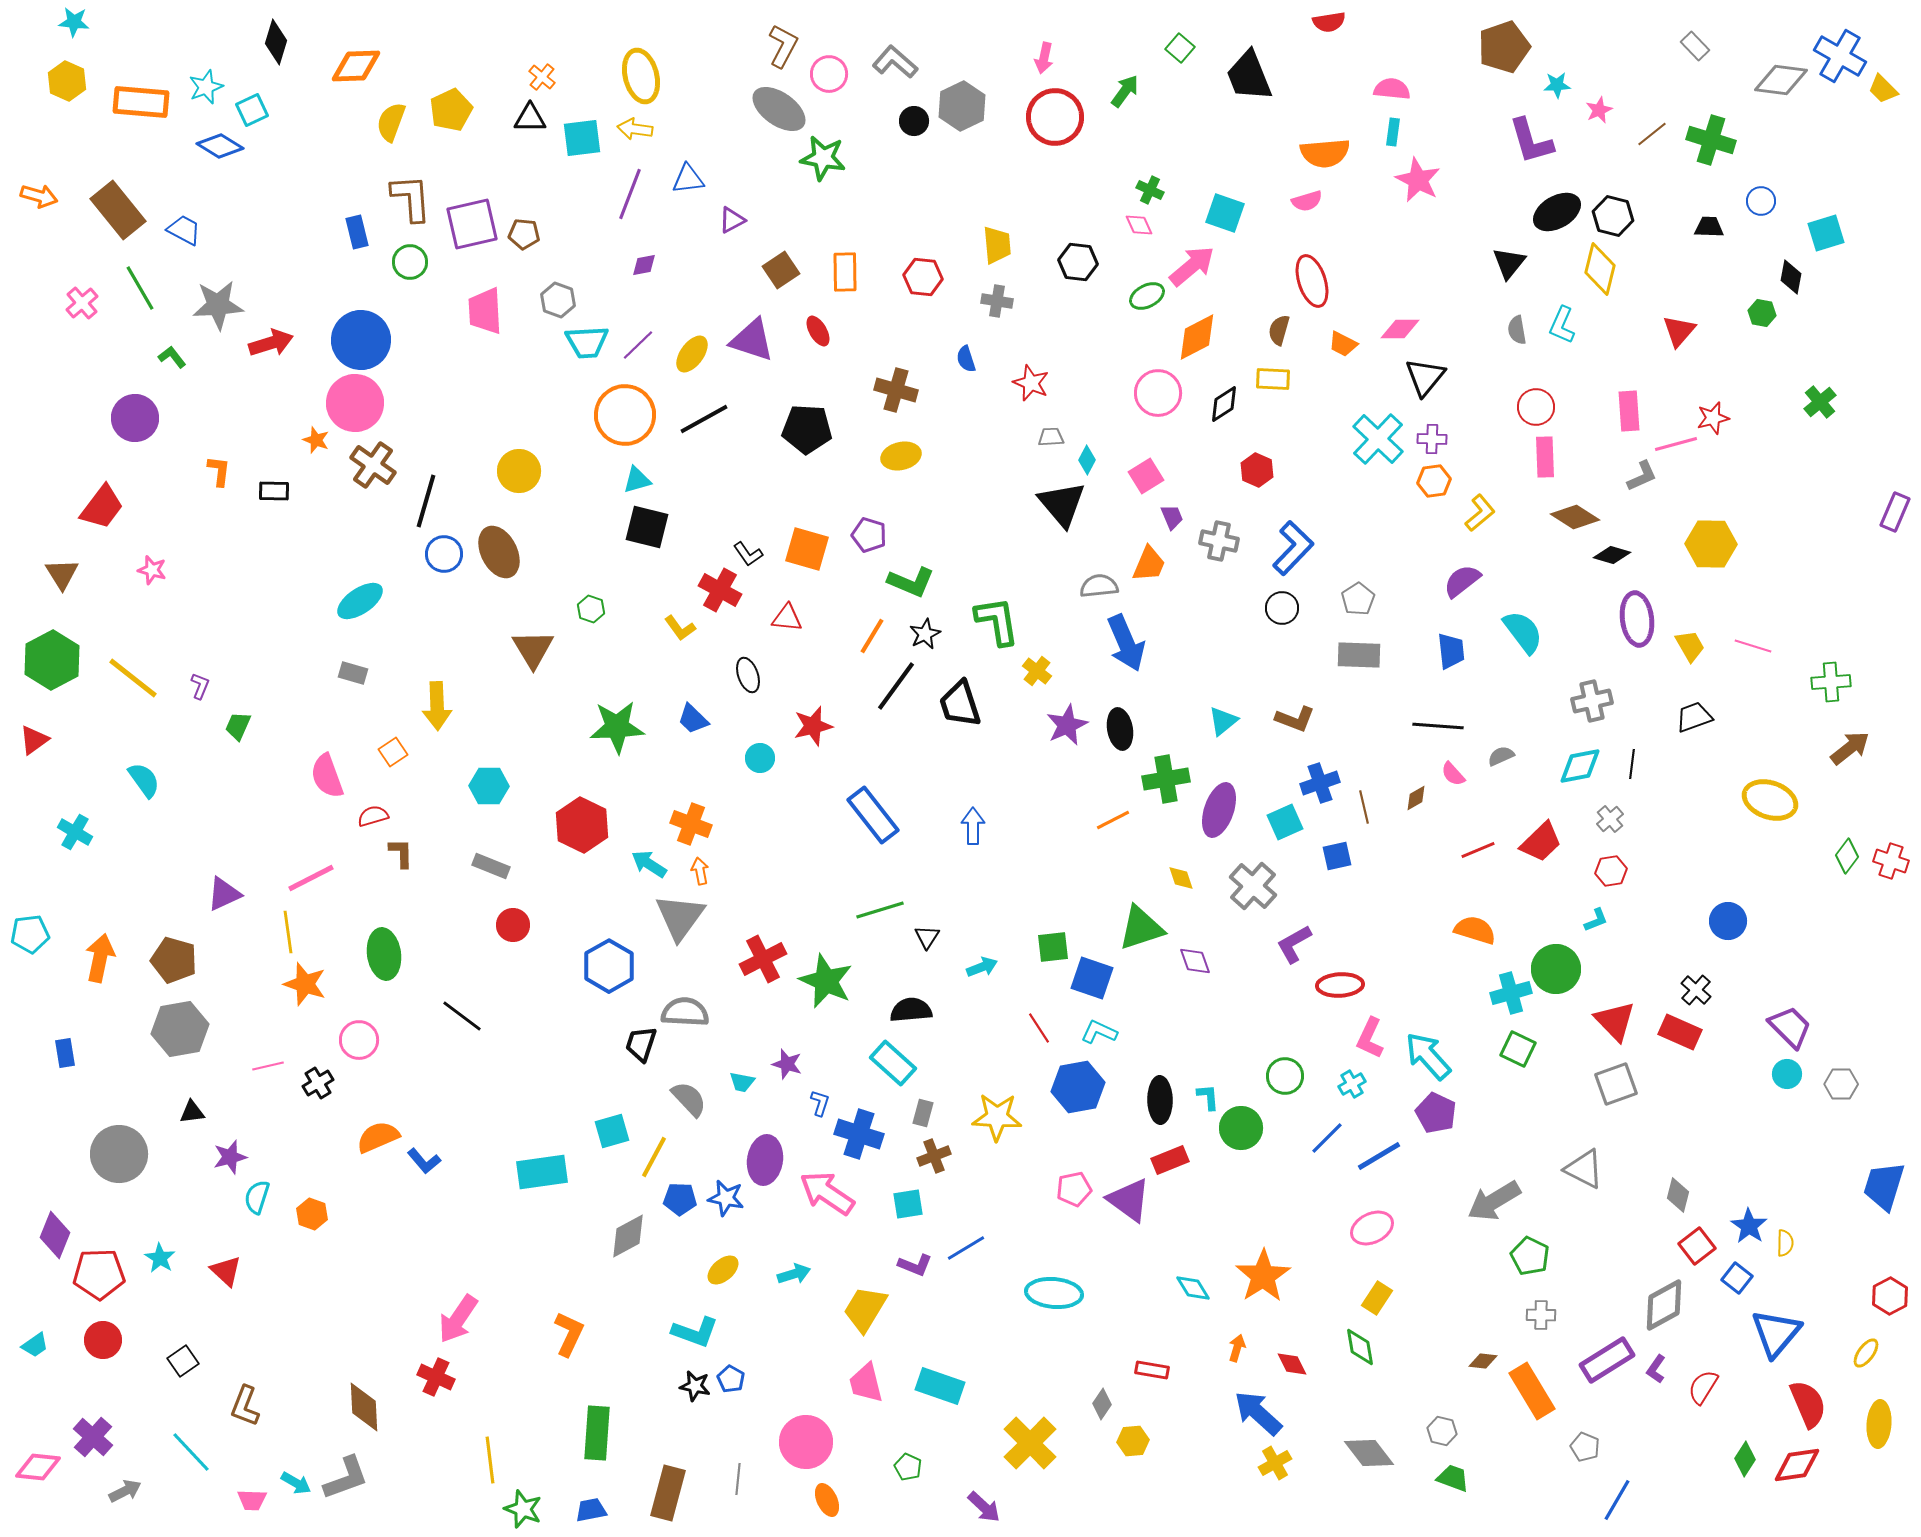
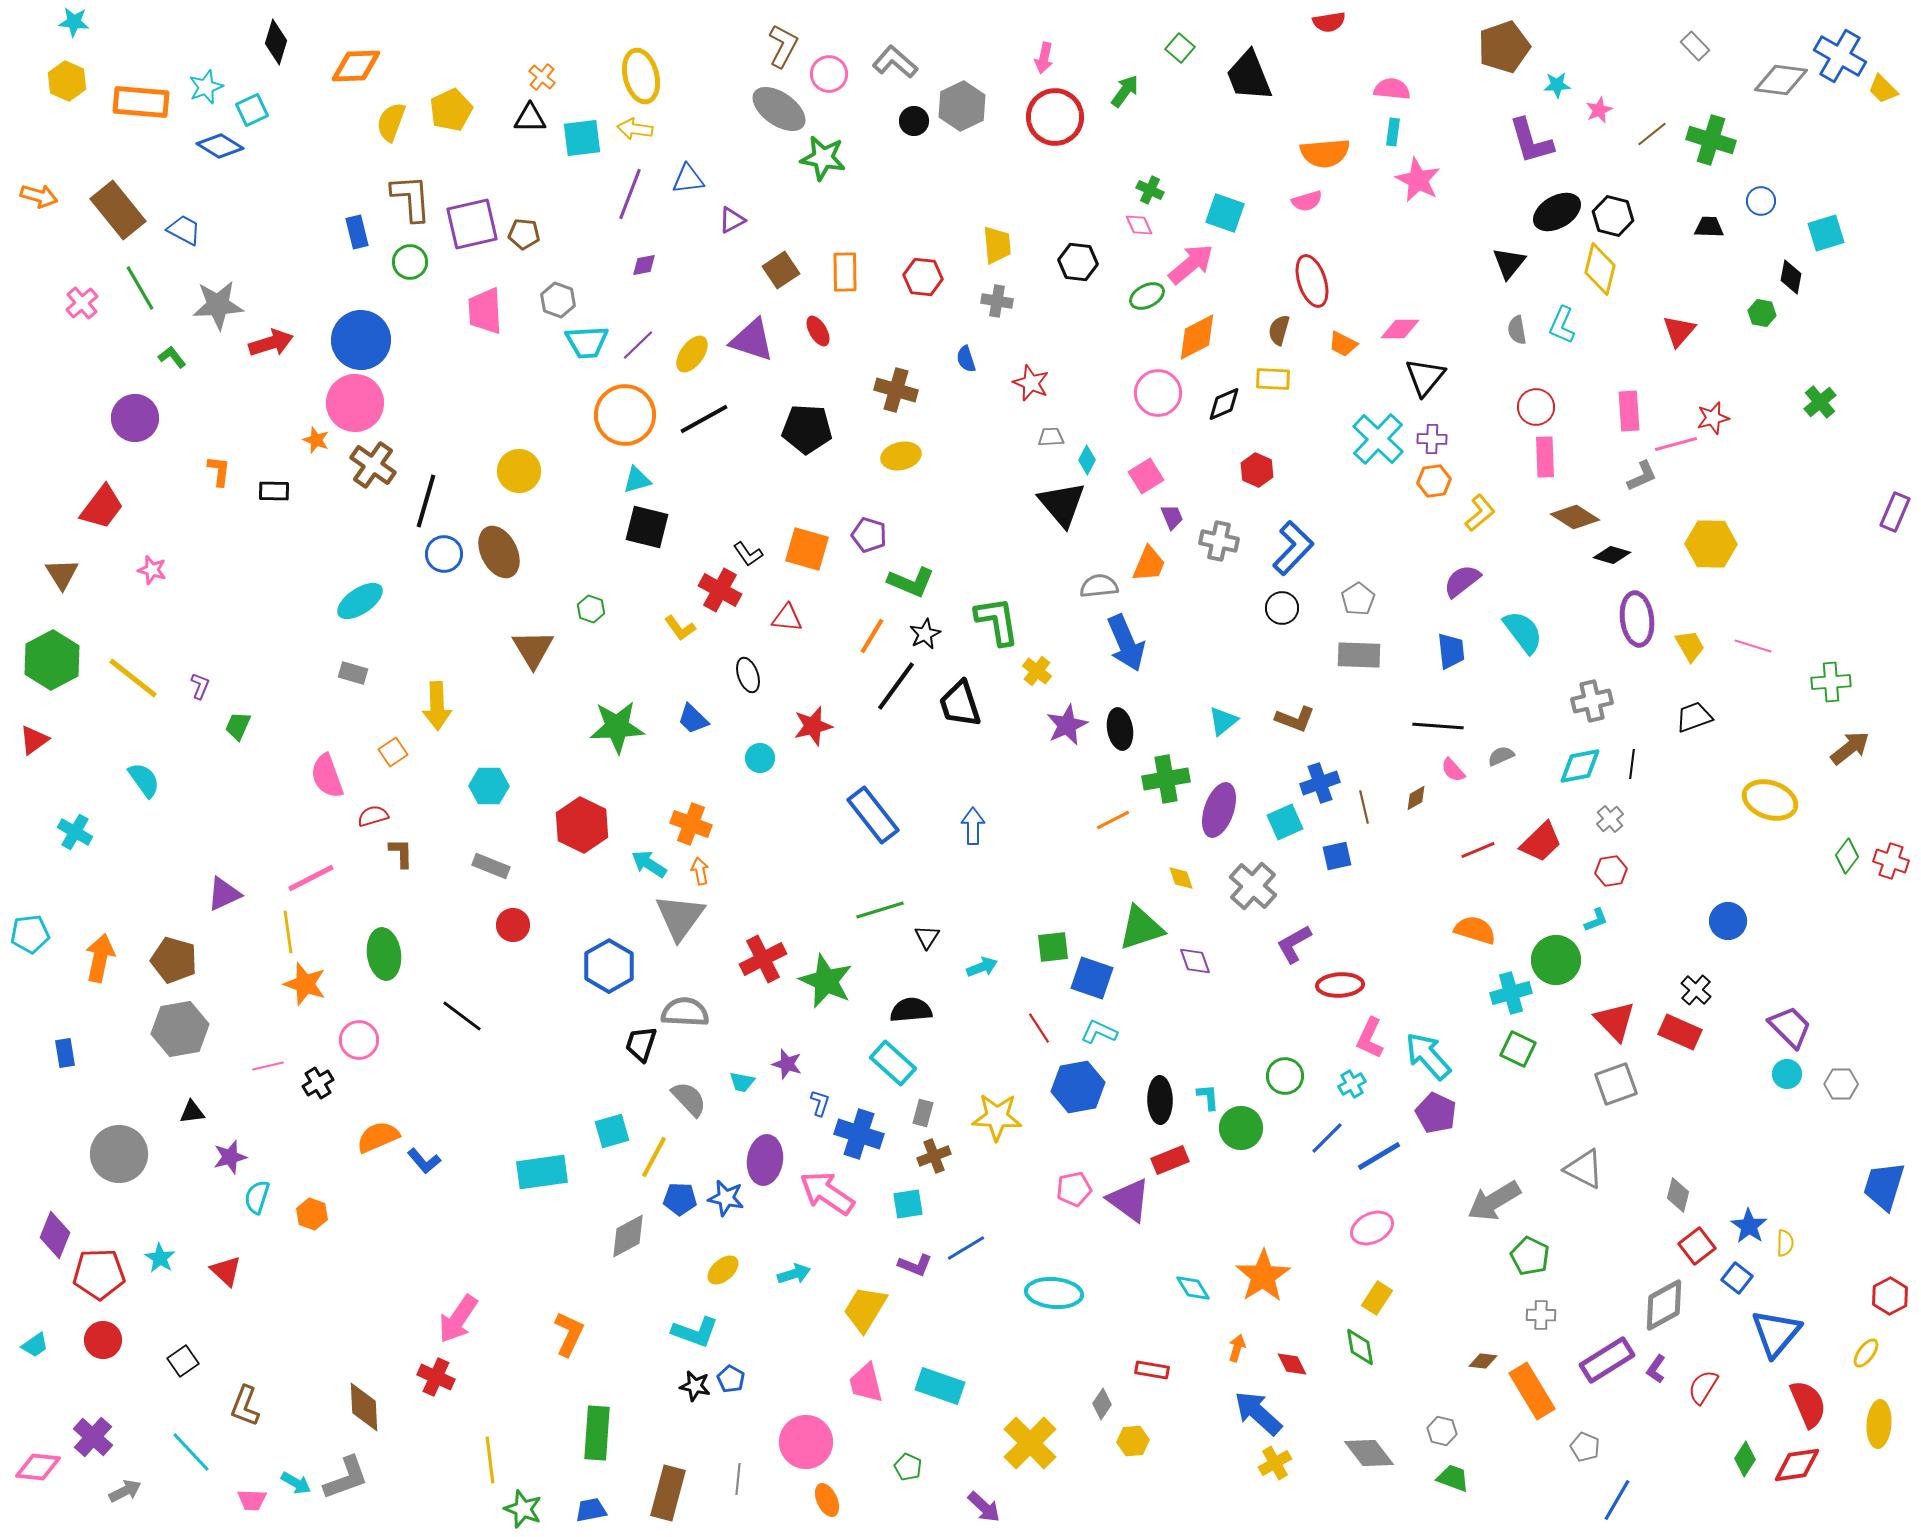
pink arrow at (1192, 266): moved 1 px left, 2 px up
black diamond at (1224, 404): rotated 9 degrees clockwise
pink semicircle at (1453, 774): moved 4 px up
green circle at (1556, 969): moved 9 px up
